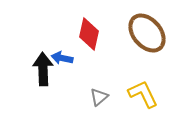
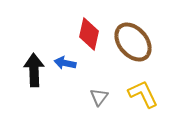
brown ellipse: moved 14 px left, 9 px down
blue arrow: moved 3 px right, 5 px down
black arrow: moved 9 px left, 1 px down
gray triangle: rotated 12 degrees counterclockwise
